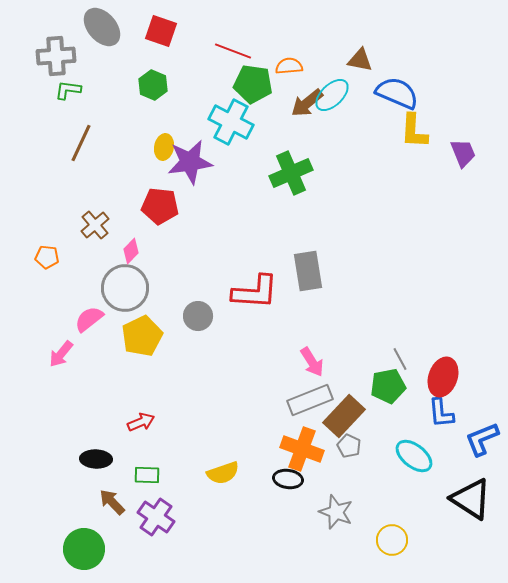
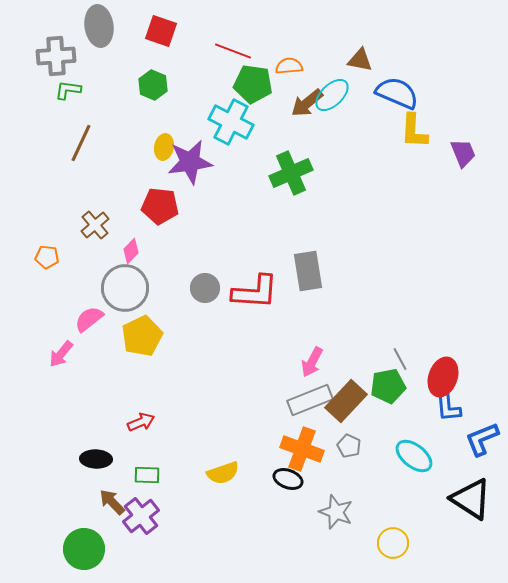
gray ellipse at (102, 27): moved 3 px left, 1 px up; rotated 33 degrees clockwise
gray circle at (198, 316): moved 7 px right, 28 px up
pink arrow at (312, 362): rotated 60 degrees clockwise
blue L-shape at (441, 413): moved 7 px right, 6 px up
brown rectangle at (344, 416): moved 2 px right, 15 px up
black ellipse at (288, 479): rotated 12 degrees clockwise
purple cross at (156, 517): moved 15 px left, 1 px up; rotated 18 degrees clockwise
yellow circle at (392, 540): moved 1 px right, 3 px down
